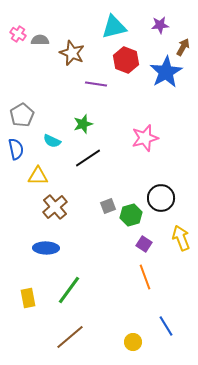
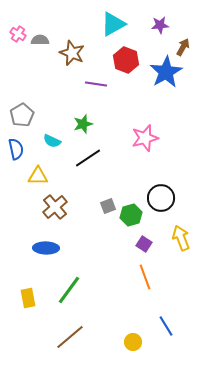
cyan triangle: moved 1 px left, 3 px up; rotated 16 degrees counterclockwise
